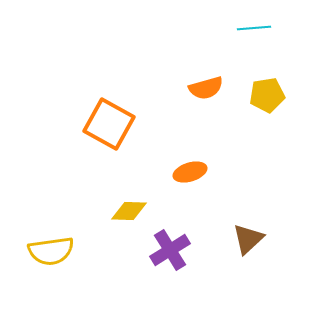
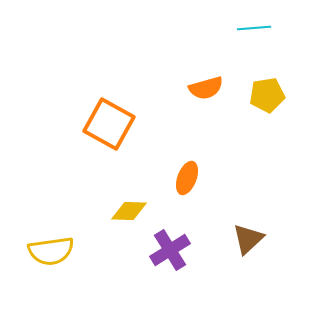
orange ellipse: moved 3 px left, 6 px down; rotated 52 degrees counterclockwise
